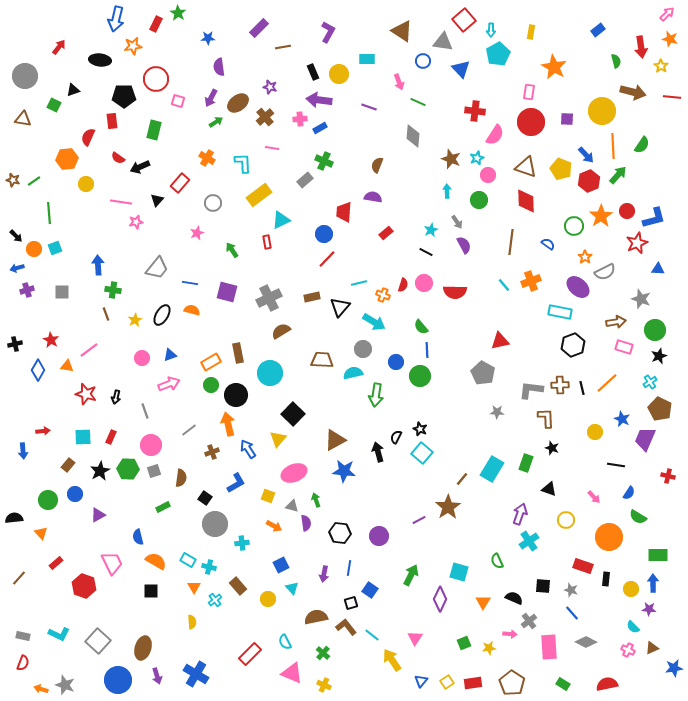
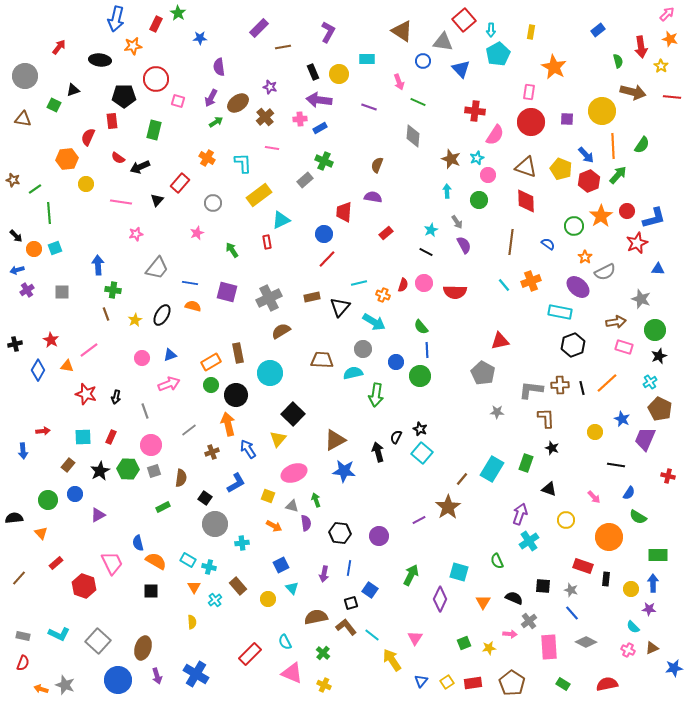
blue star at (208, 38): moved 8 px left
green semicircle at (616, 61): moved 2 px right
green line at (34, 181): moved 1 px right, 8 px down
pink star at (136, 222): moved 12 px down
blue arrow at (17, 268): moved 2 px down
purple cross at (27, 290): rotated 16 degrees counterclockwise
orange semicircle at (192, 310): moved 1 px right, 4 px up
blue semicircle at (138, 537): moved 6 px down
